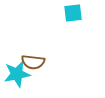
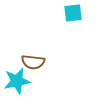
cyan star: moved 7 px down
